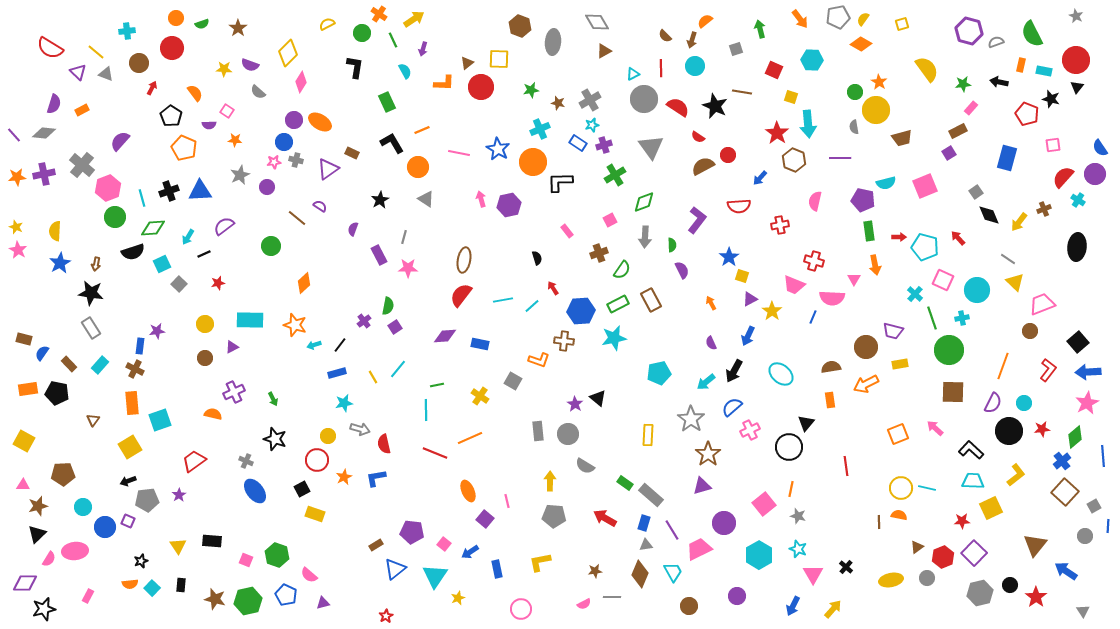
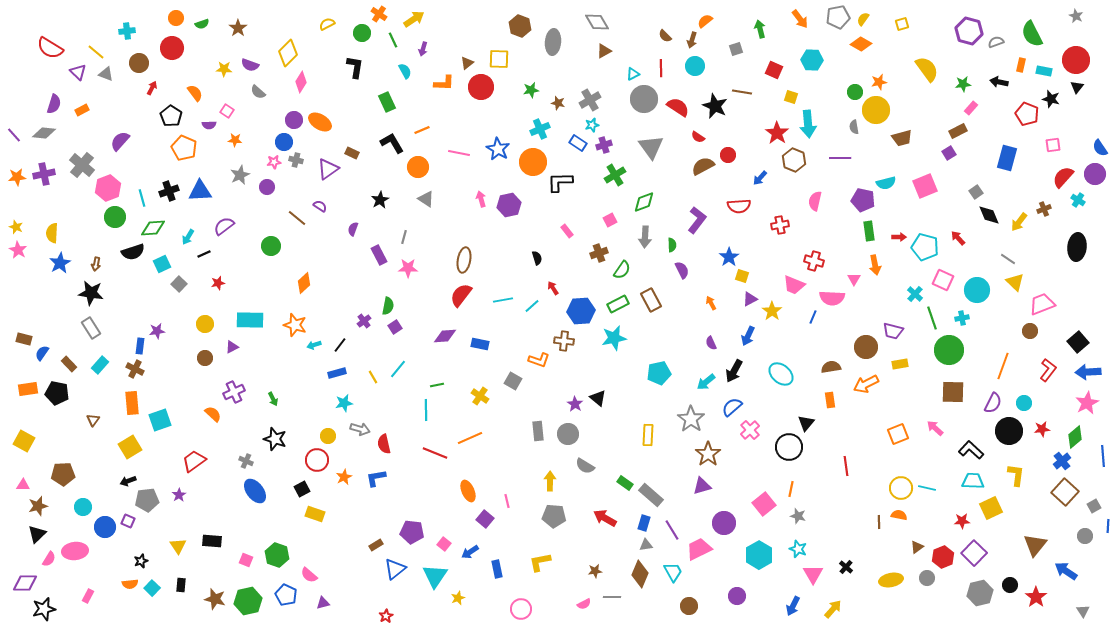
orange star at (879, 82): rotated 28 degrees clockwise
yellow semicircle at (55, 231): moved 3 px left, 2 px down
orange semicircle at (213, 414): rotated 30 degrees clockwise
pink cross at (750, 430): rotated 18 degrees counterclockwise
yellow L-shape at (1016, 475): rotated 45 degrees counterclockwise
